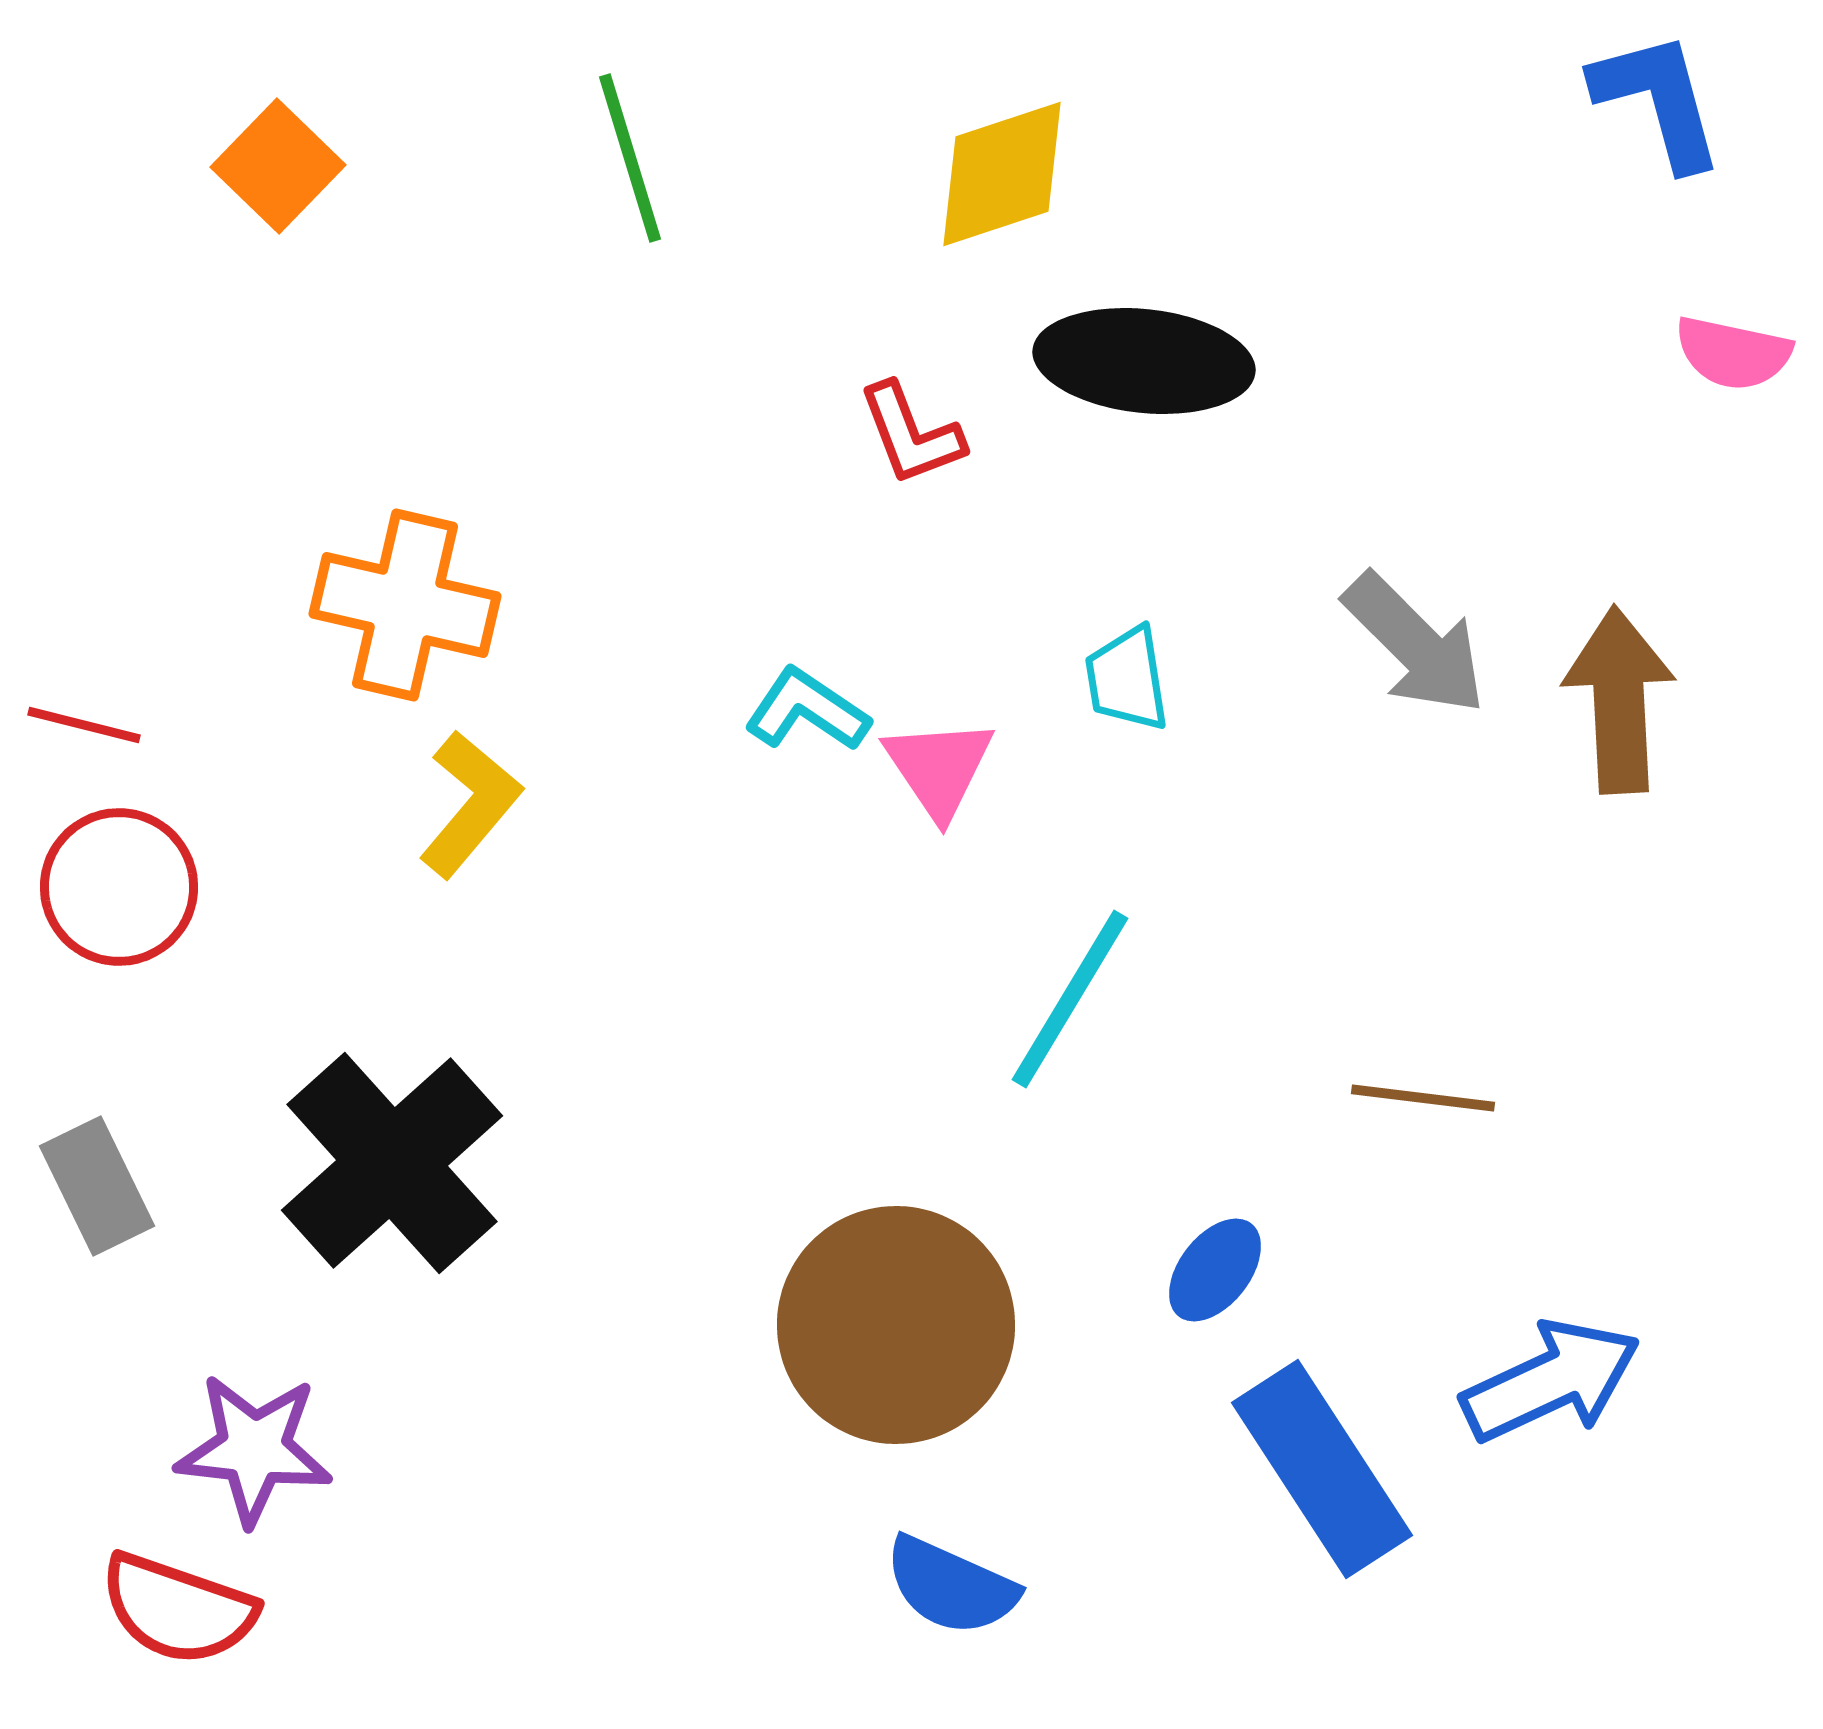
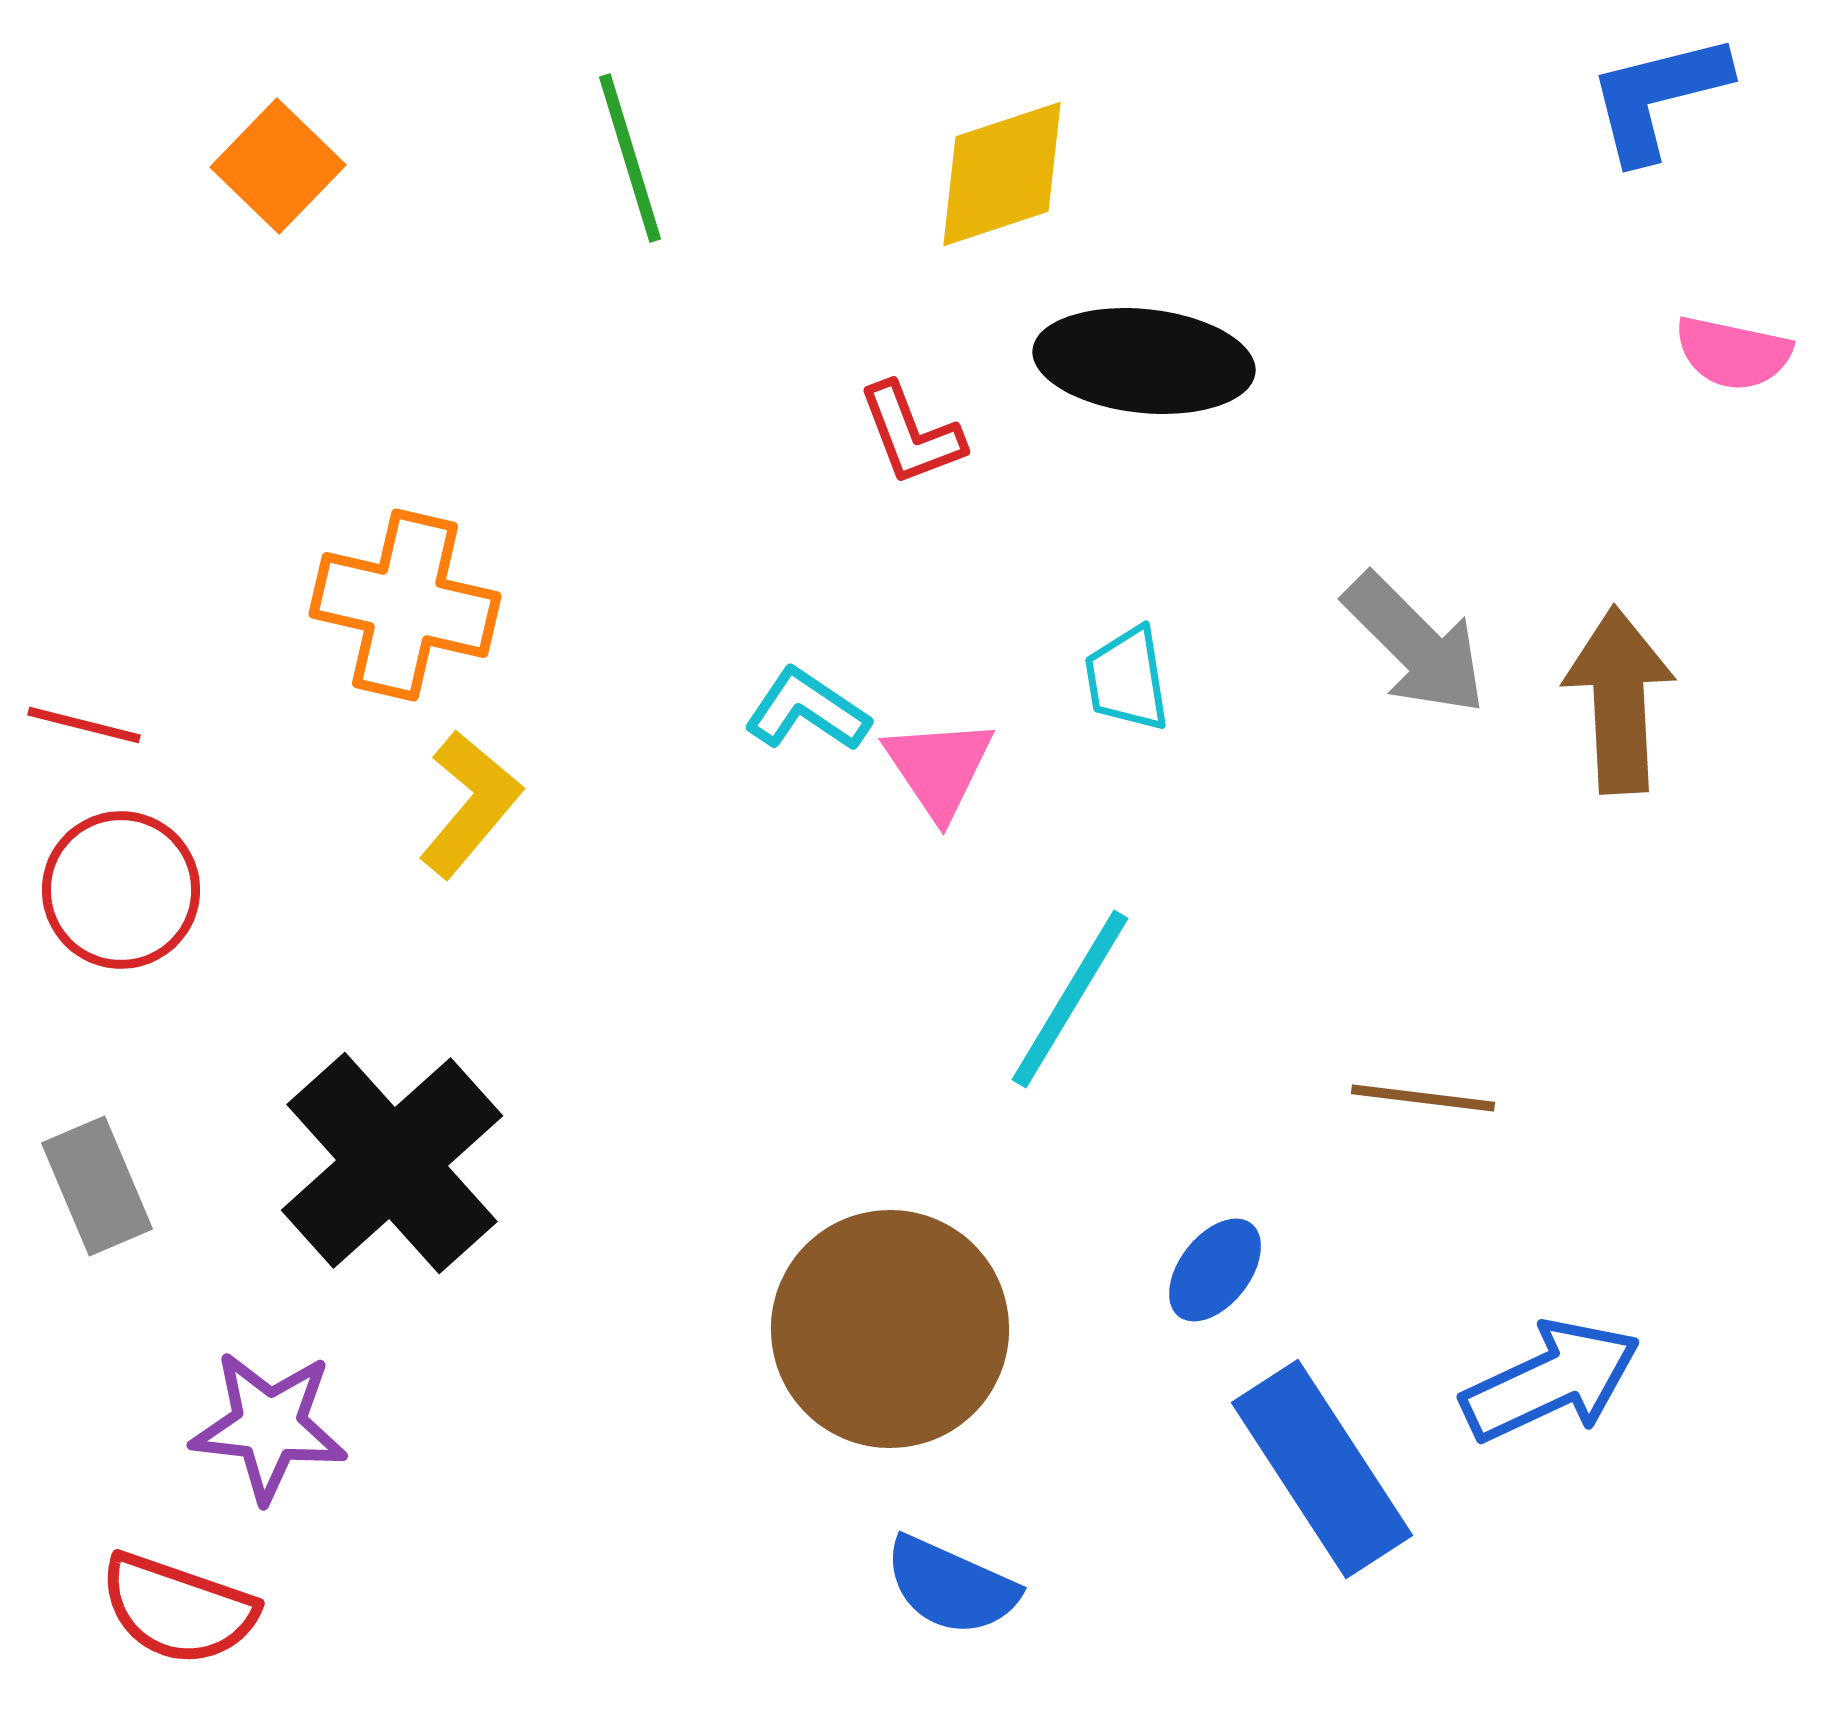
blue L-shape: moved 3 px up; rotated 89 degrees counterclockwise
red circle: moved 2 px right, 3 px down
gray rectangle: rotated 3 degrees clockwise
brown circle: moved 6 px left, 4 px down
purple star: moved 15 px right, 23 px up
